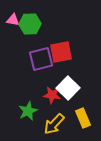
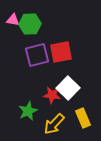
purple square: moved 4 px left, 4 px up
